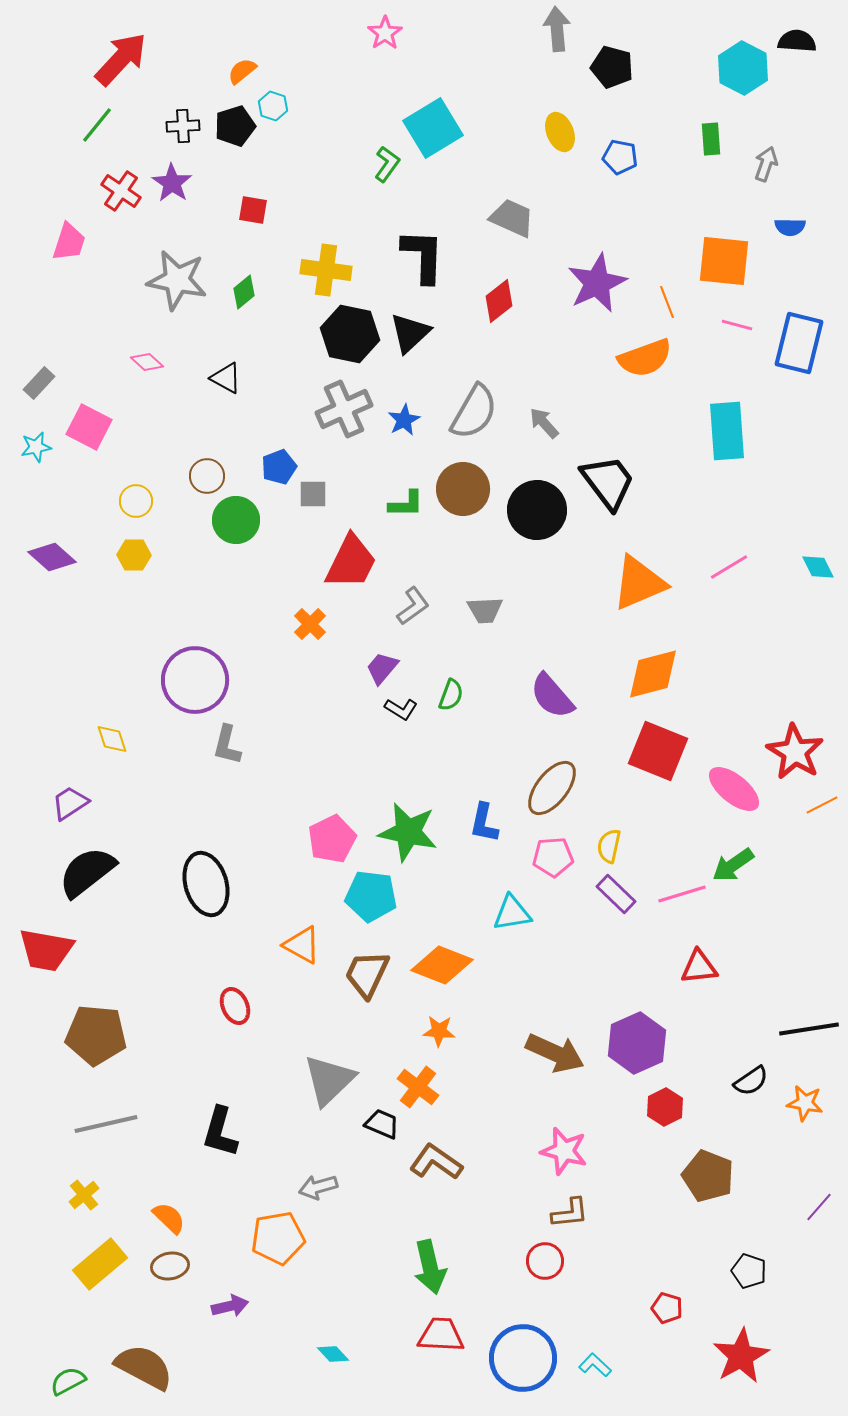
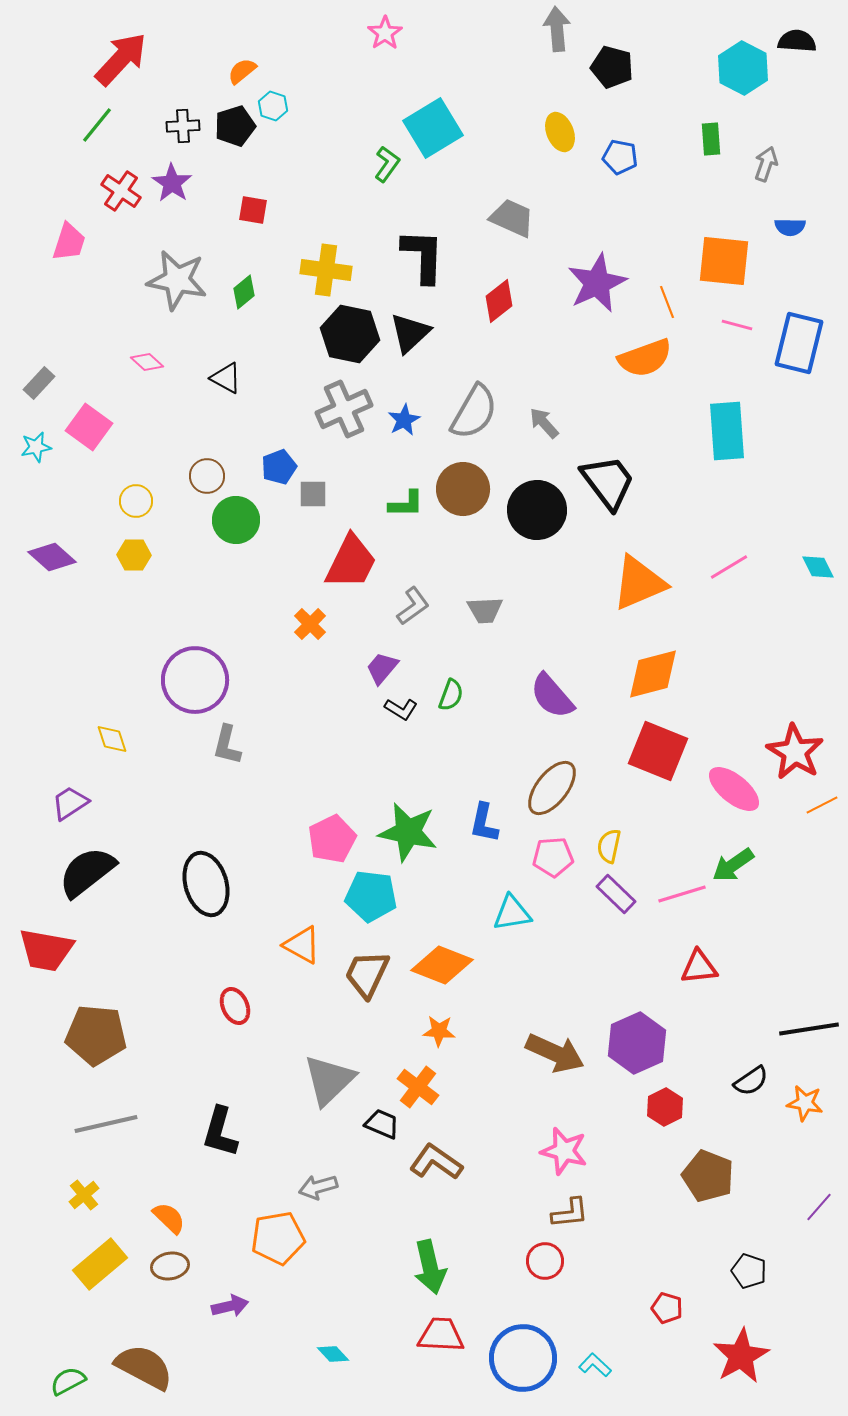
pink square at (89, 427): rotated 9 degrees clockwise
